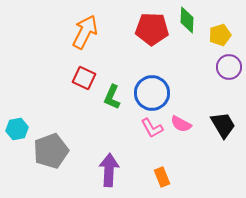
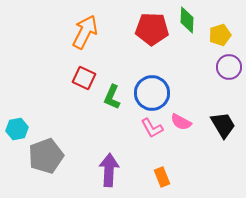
pink semicircle: moved 2 px up
gray pentagon: moved 5 px left, 5 px down
